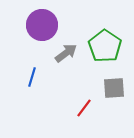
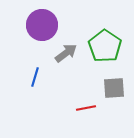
blue line: moved 3 px right
red line: moved 2 px right; rotated 42 degrees clockwise
